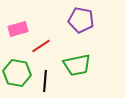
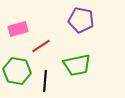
green hexagon: moved 2 px up
